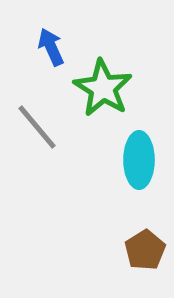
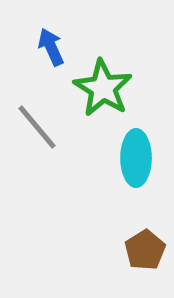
cyan ellipse: moved 3 px left, 2 px up
